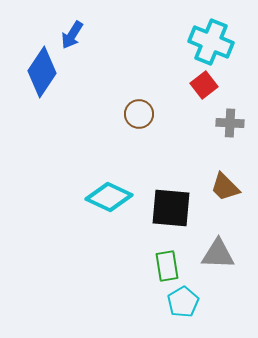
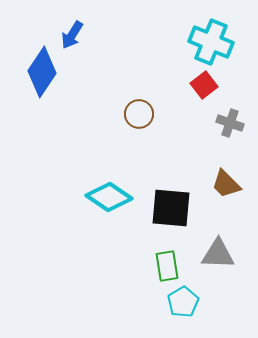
gray cross: rotated 16 degrees clockwise
brown trapezoid: moved 1 px right, 3 px up
cyan diamond: rotated 9 degrees clockwise
